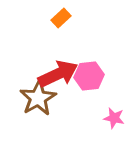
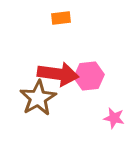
orange rectangle: rotated 36 degrees clockwise
red arrow: rotated 33 degrees clockwise
